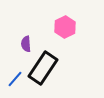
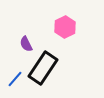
purple semicircle: rotated 21 degrees counterclockwise
